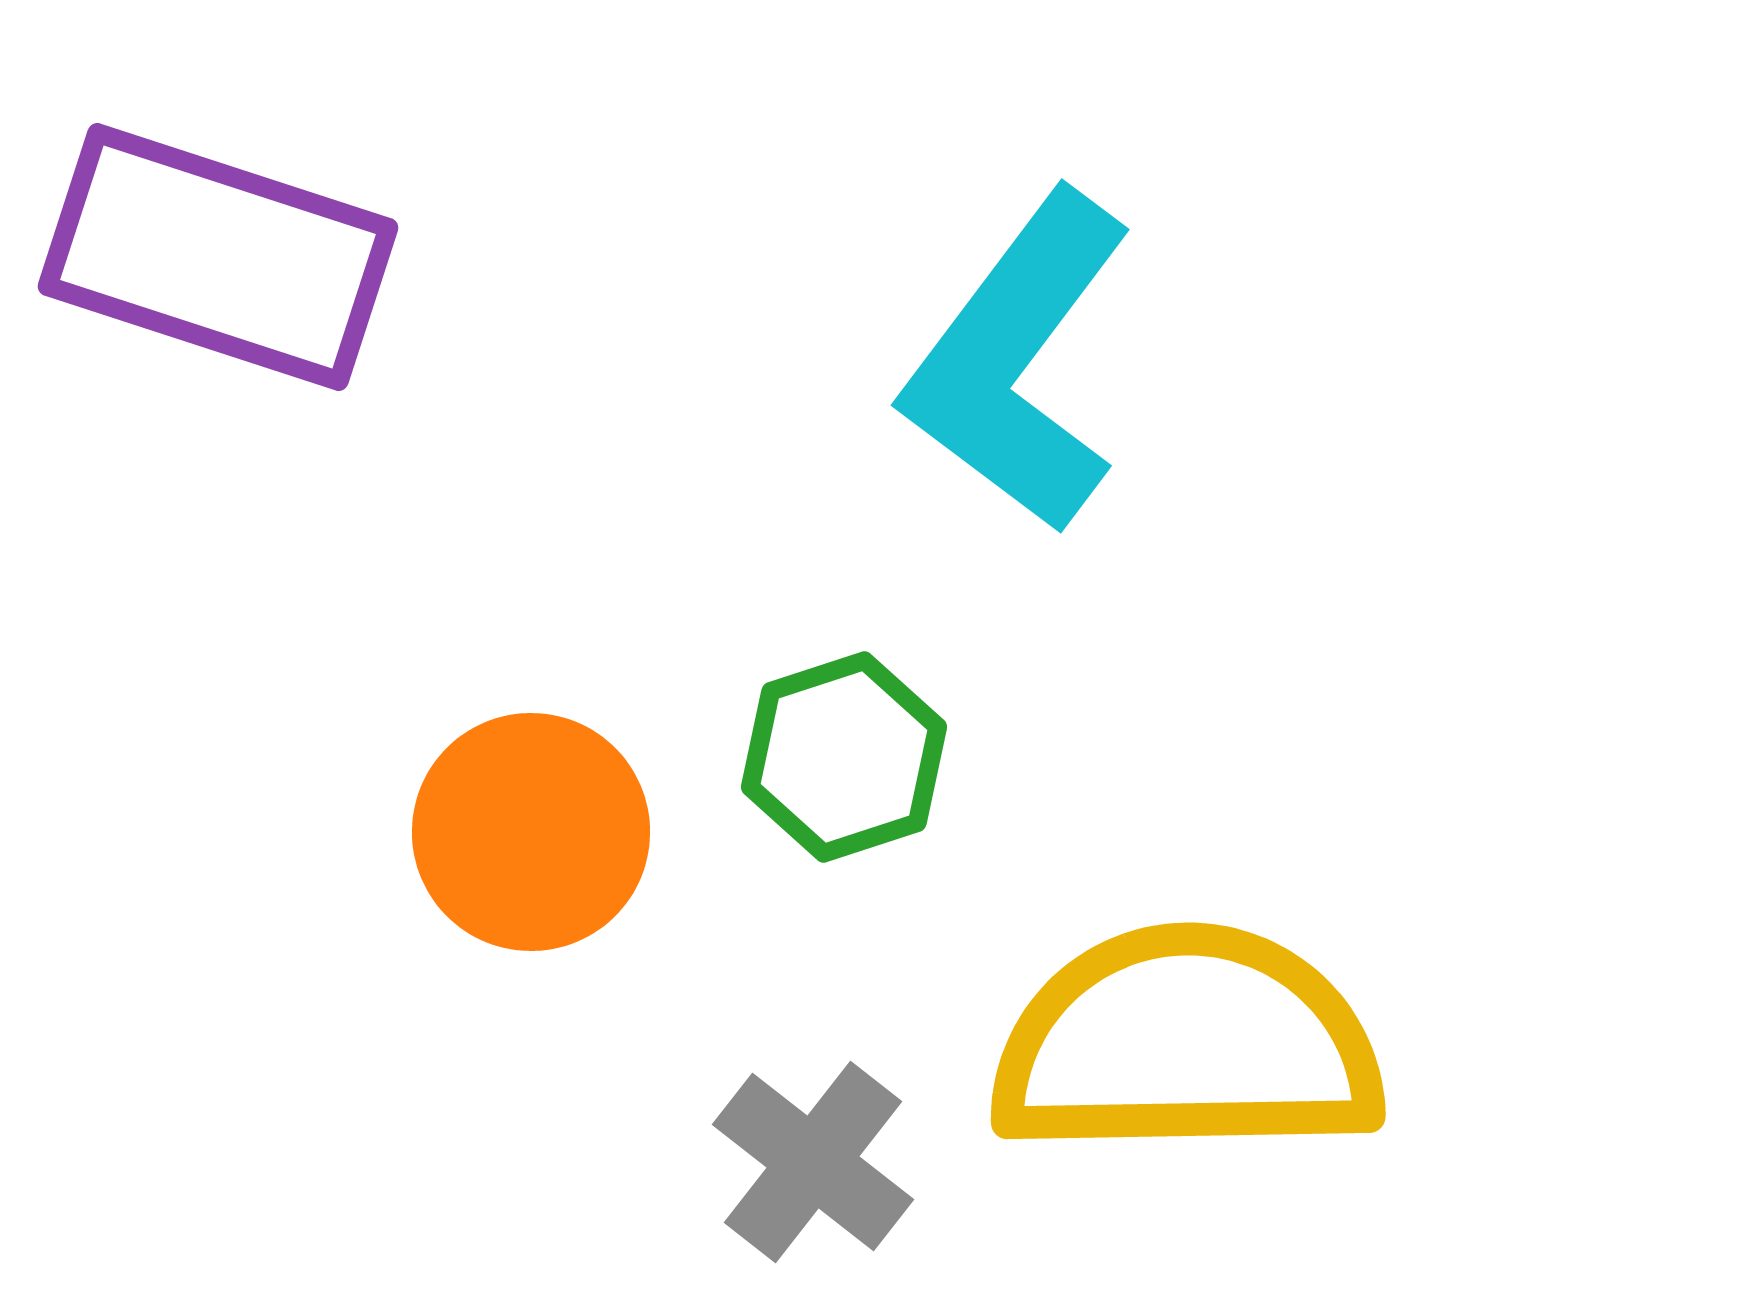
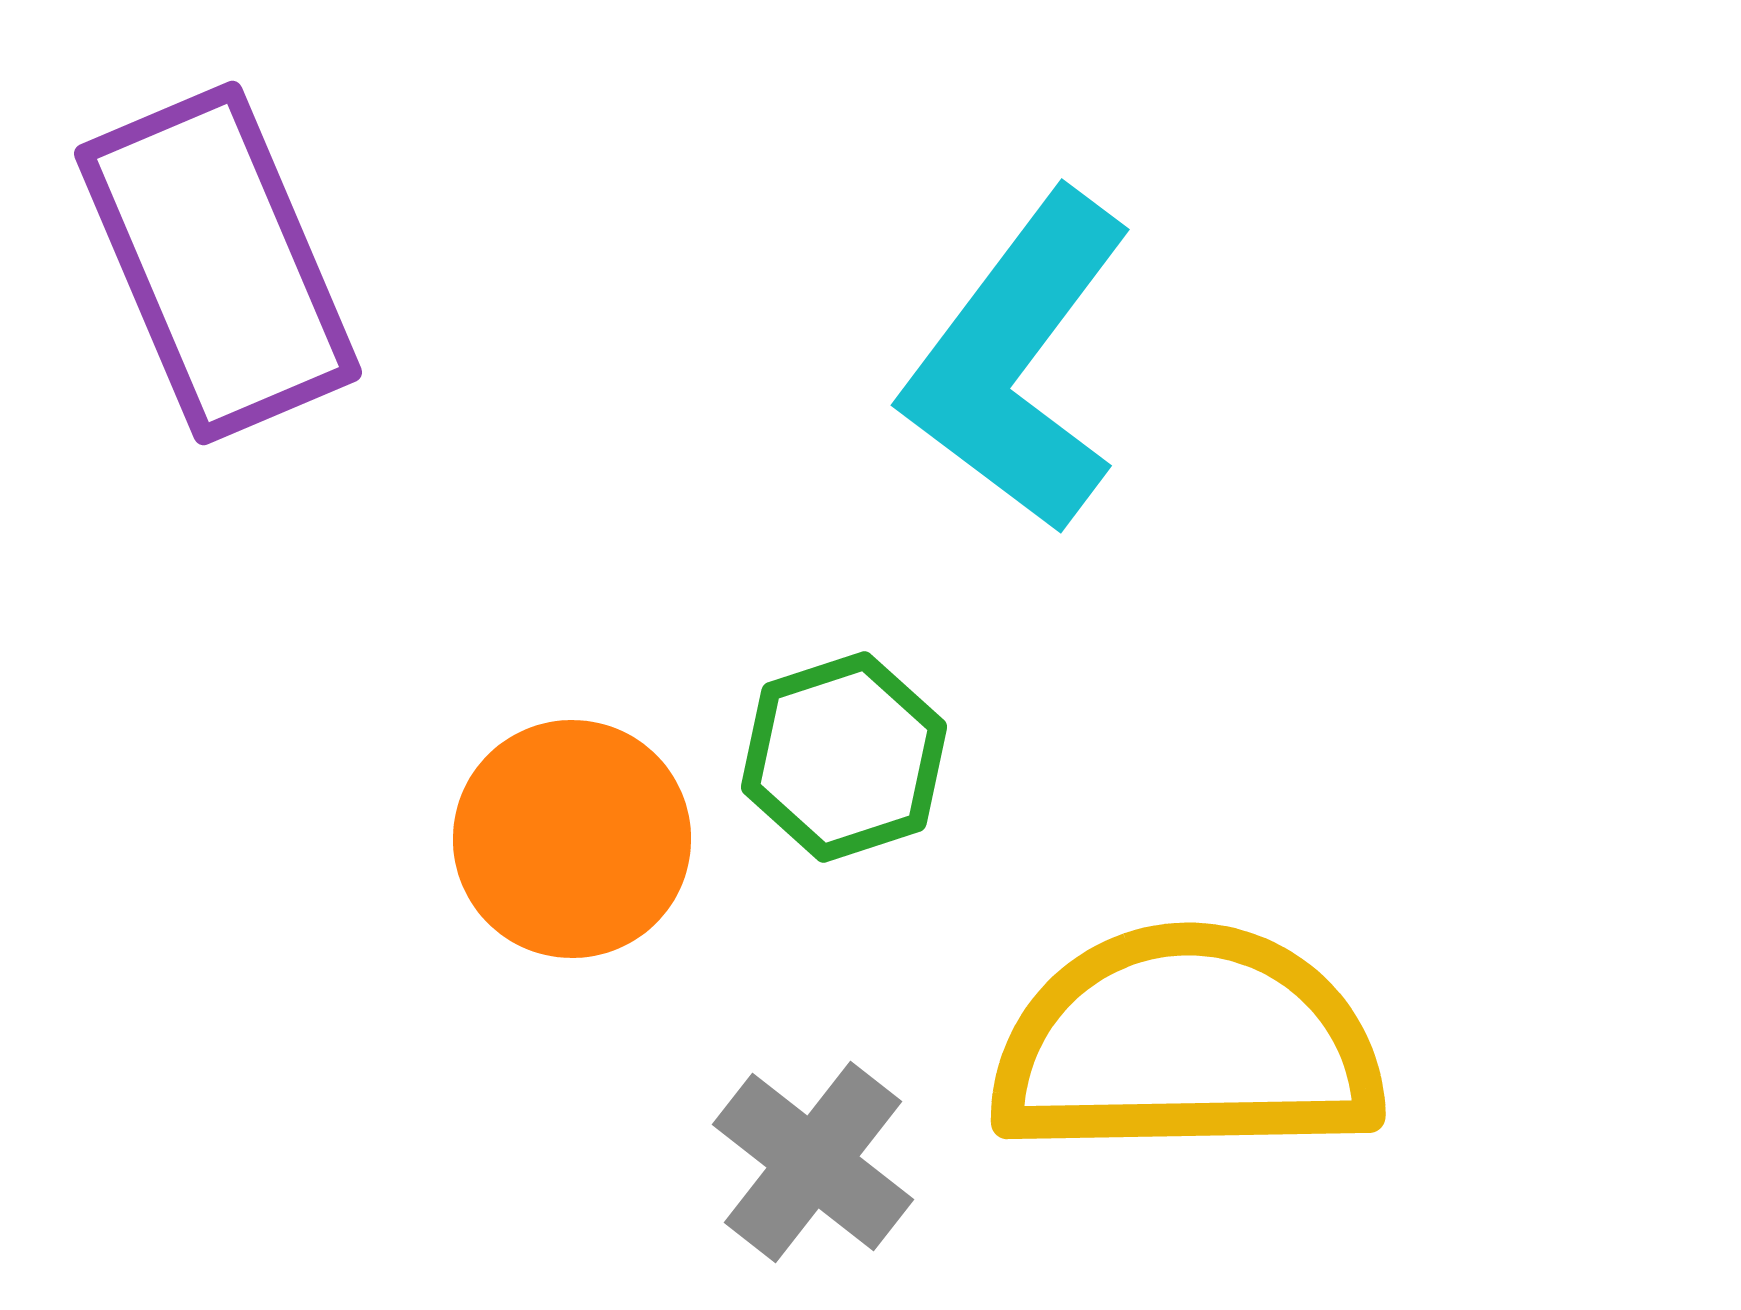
purple rectangle: moved 6 px down; rotated 49 degrees clockwise
orange circle: moved 41 px right, 7 px down
